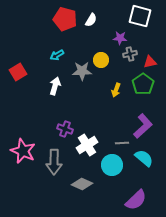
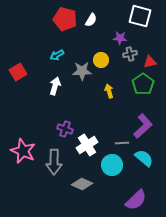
yellow arrow: moved 7 px left, 1 px down; rotated 144 degrees clockwise
